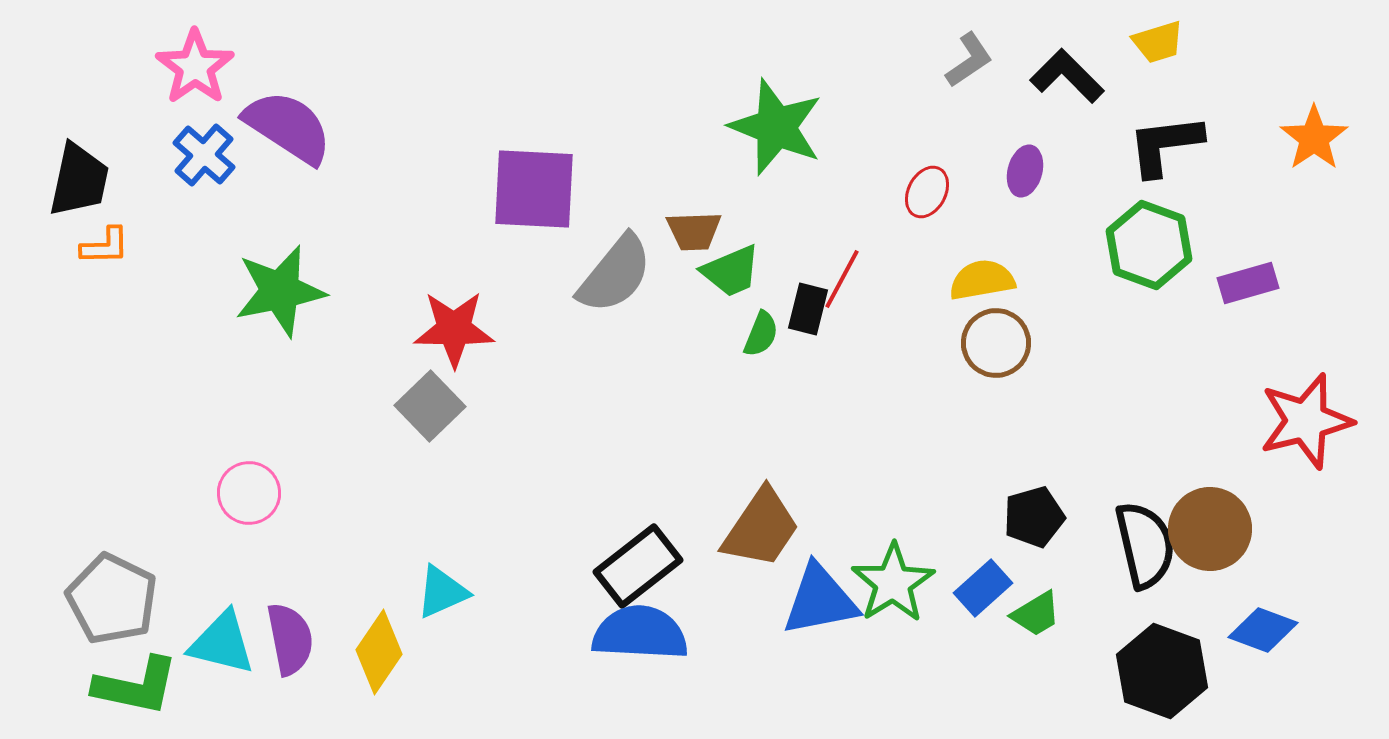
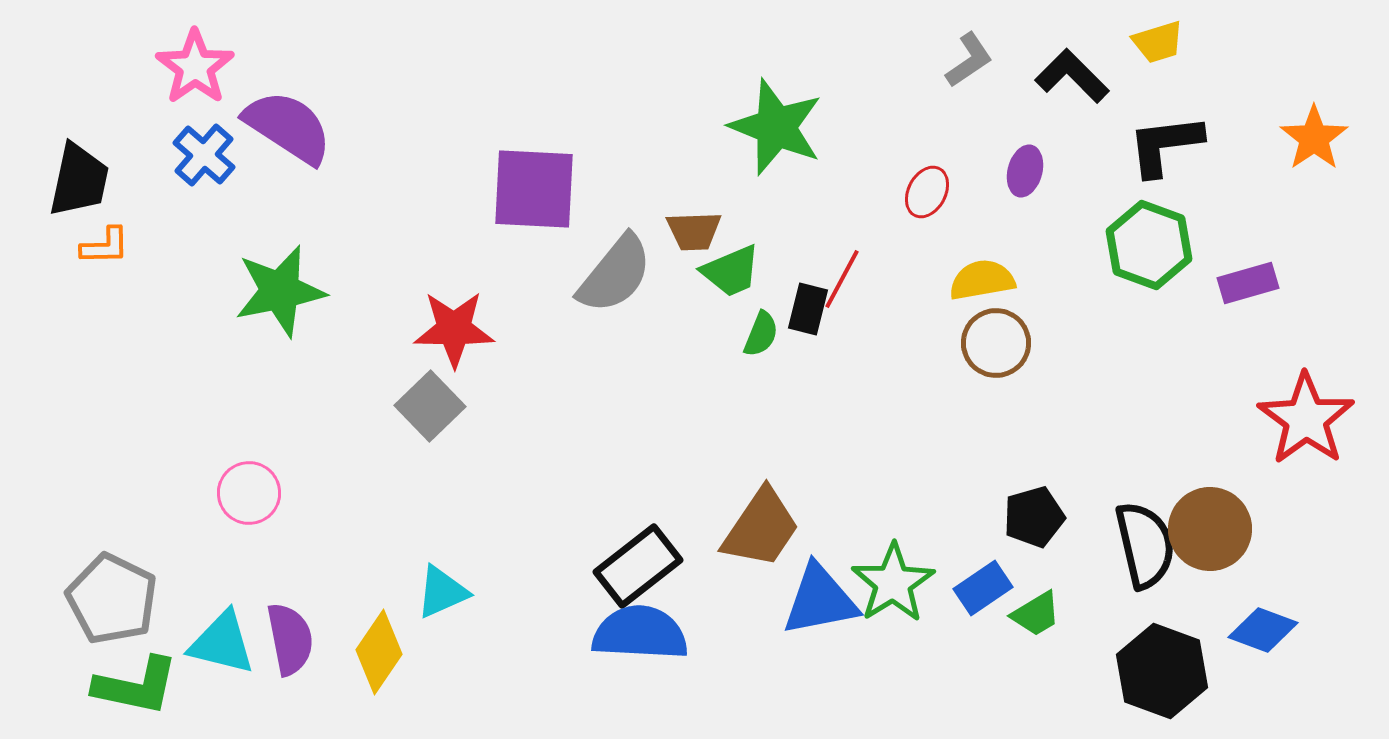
black L-shape at (1067, 76): moved 5 px right
red star at (1306, 421): moved 2 px up; rotated 22 degrees counterclockwise
blue rectangle at (983, 588): rotated 8 degrees clockwise
